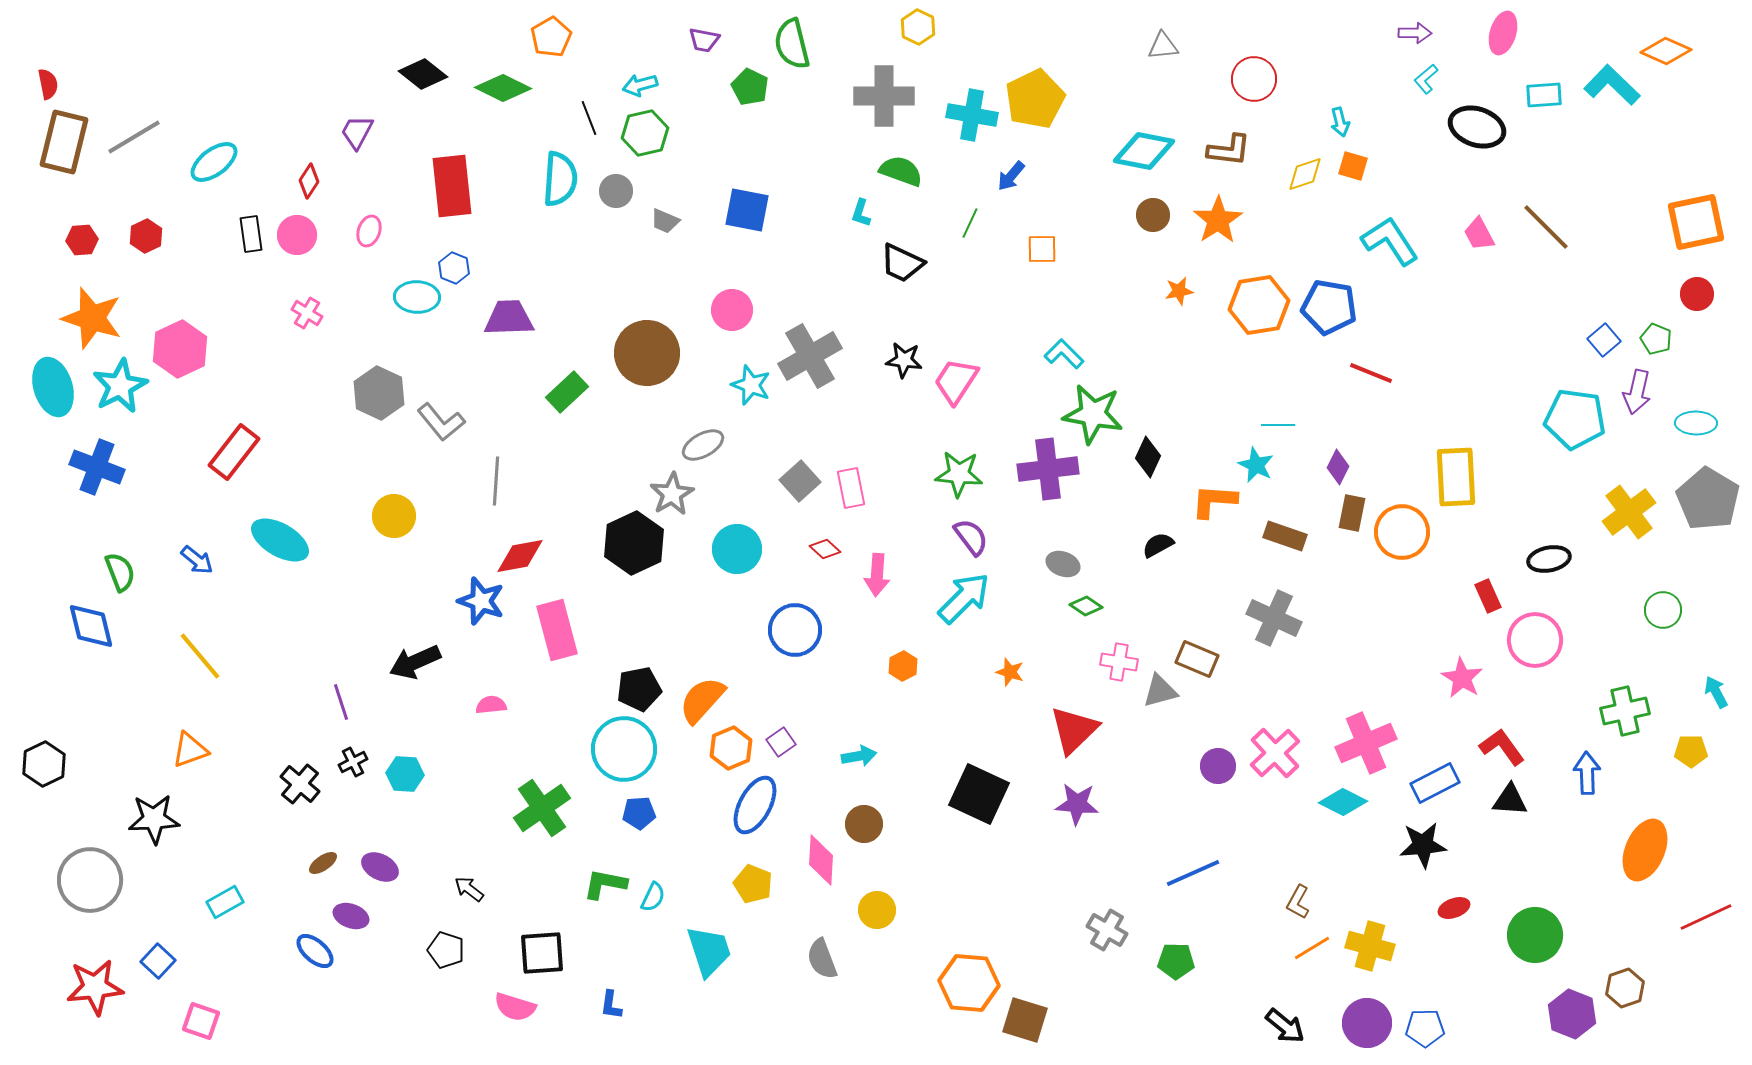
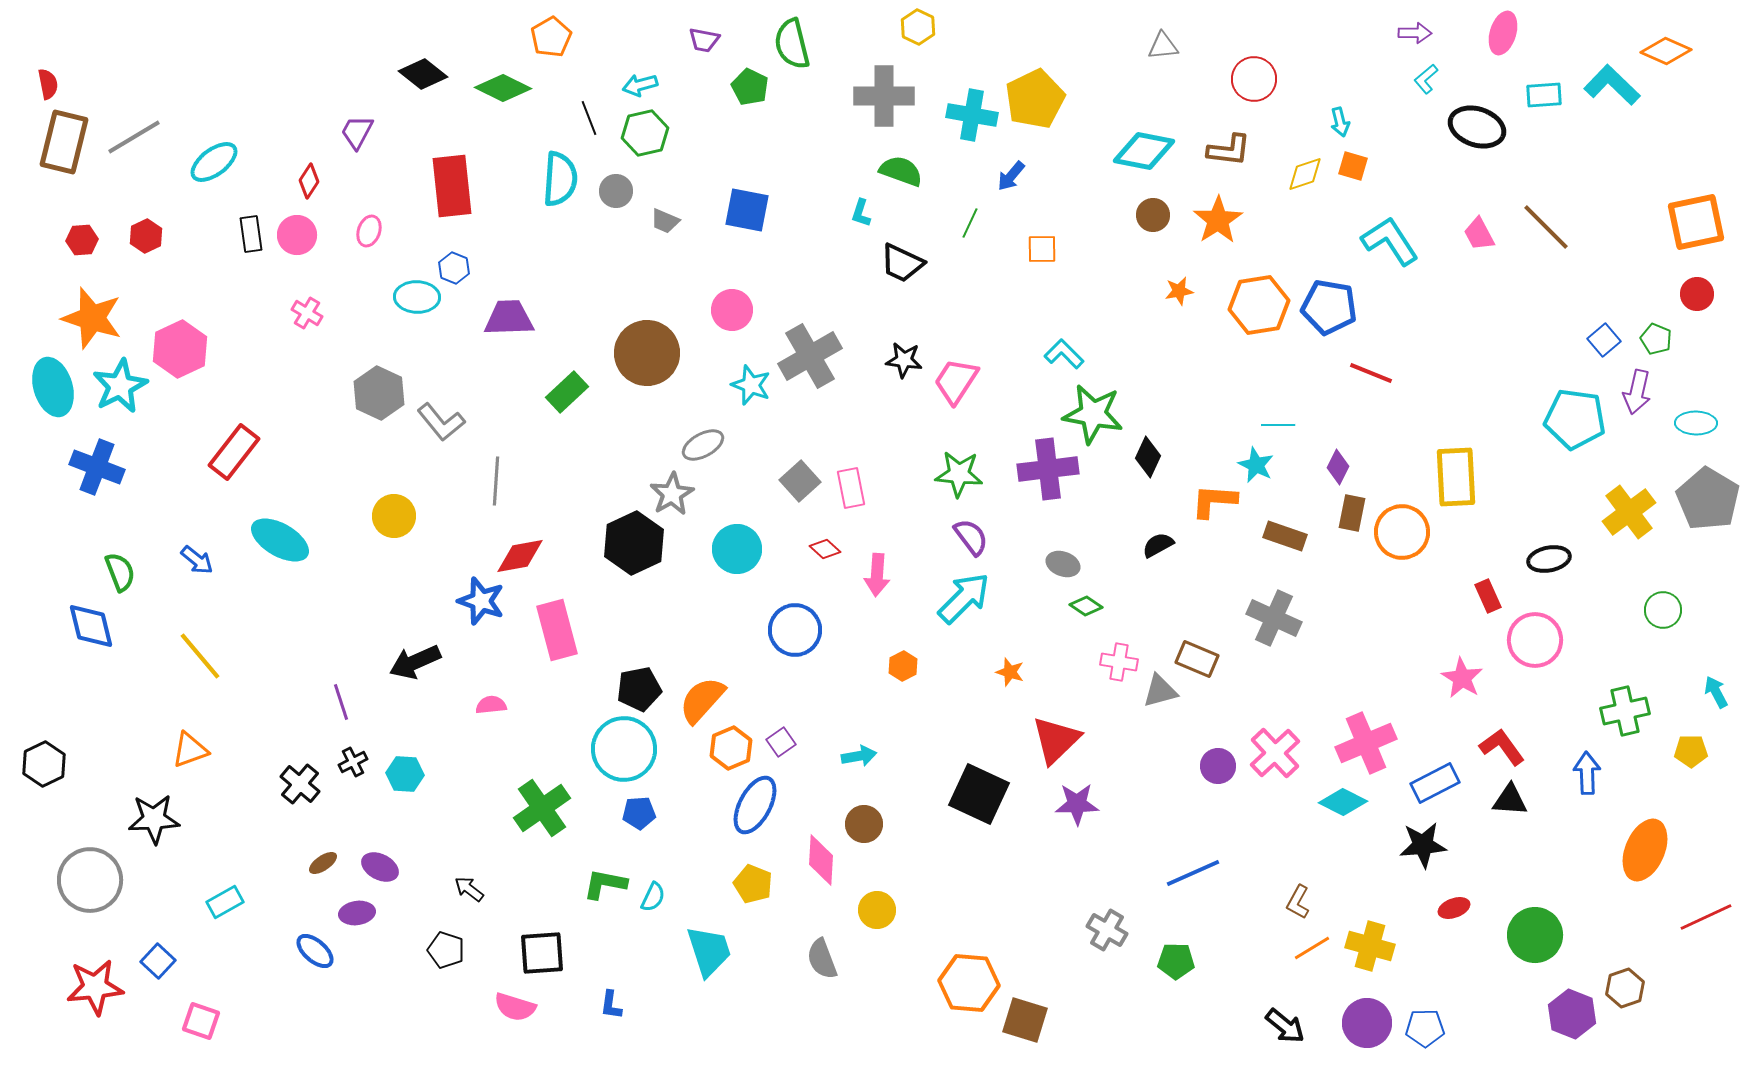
red triangle at (1074, 730): moved 18 px left, 10 px down
purple star at (1077, 804): rotated 6 degrees counterclockwise
purple ellipse at (351, 916): moved 6 px right, 3 px up; rotated 28 degrees counterclockwise
